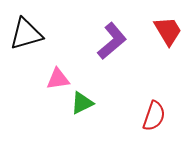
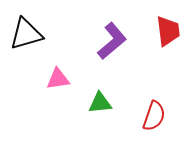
red trapezoid: rotated 24 degrees clockwise
green triangle: moved 18 px right; rotated 20 degrees clockwise
